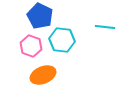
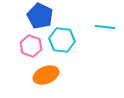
orange ellipse: moved 3 px right
